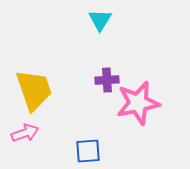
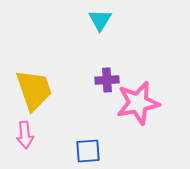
pink arrow: moved 2 px down; rotated 104 degrees clockwise
